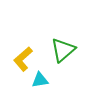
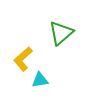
green triangle: moved 2 px left, 17 px up
